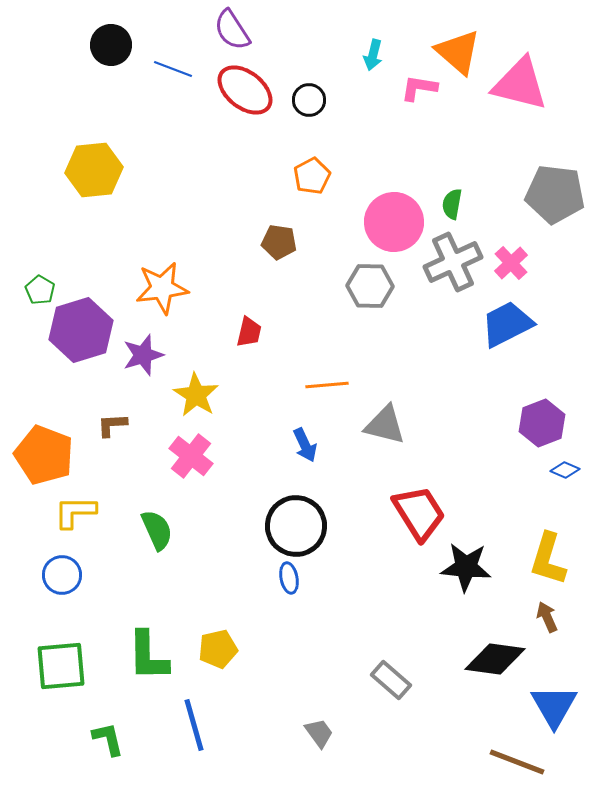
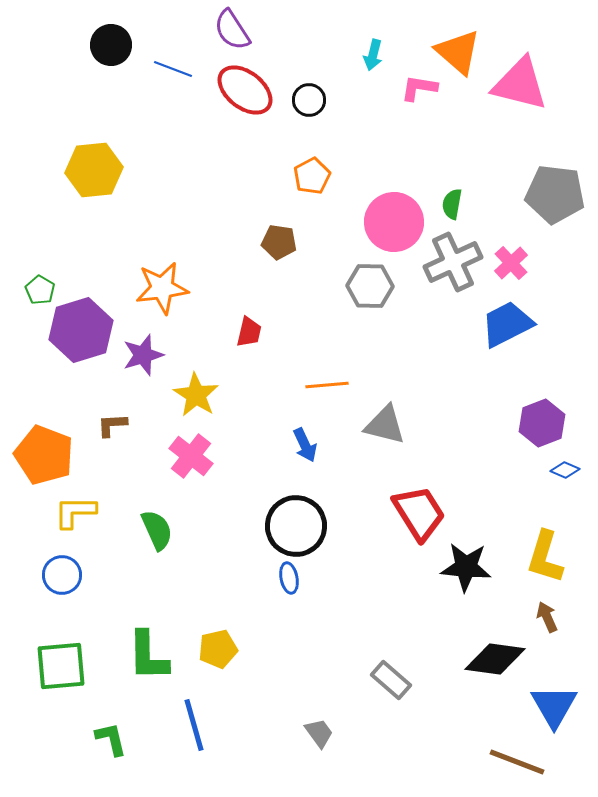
yellow L-shape at (548, 559): moved 3 px left, 2 px up
green L-shape at (108, 739): moved 3 px right
